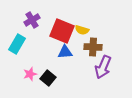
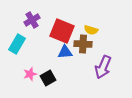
yellow semicircle: moved 9 px right
brown cross: moved 10 px left, 3 px up
black square: rotated 21 degrees clockwise
